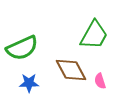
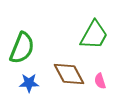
green semicircle: rotated 44 degrees counterclockwise
brown diamond: moved 2 px left, 4 px down
